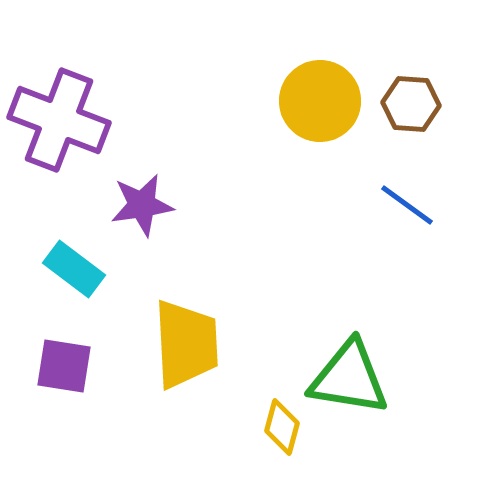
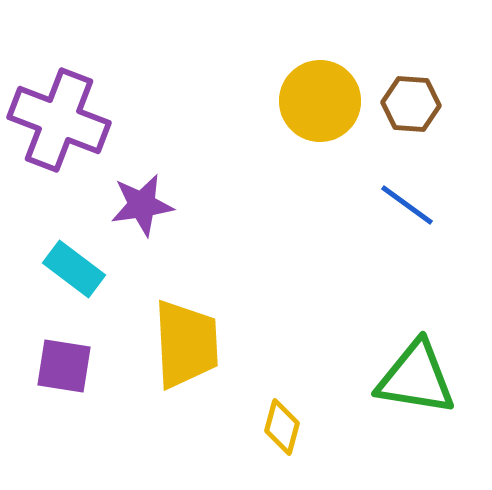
green triangle: moved 67 px right
